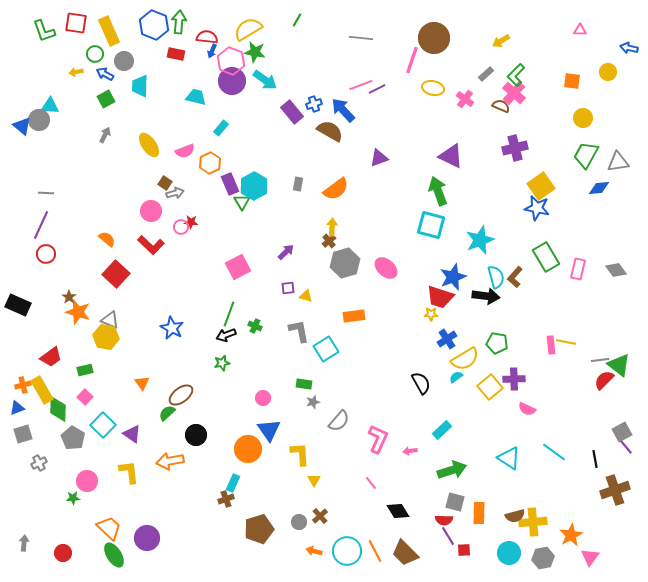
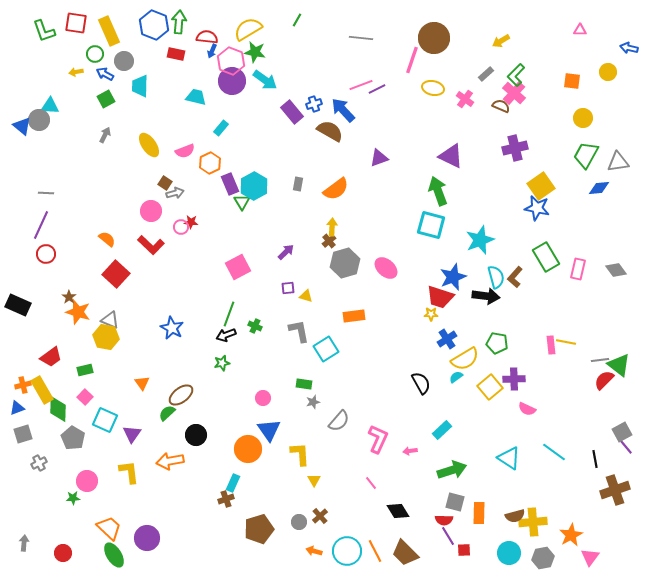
cyan square at (103, 425): moved 2 px right, 5 px up; rotated 20 degrees counterclockwise
purple triangle at (132, 434): rotated 30 degrees clockwise
